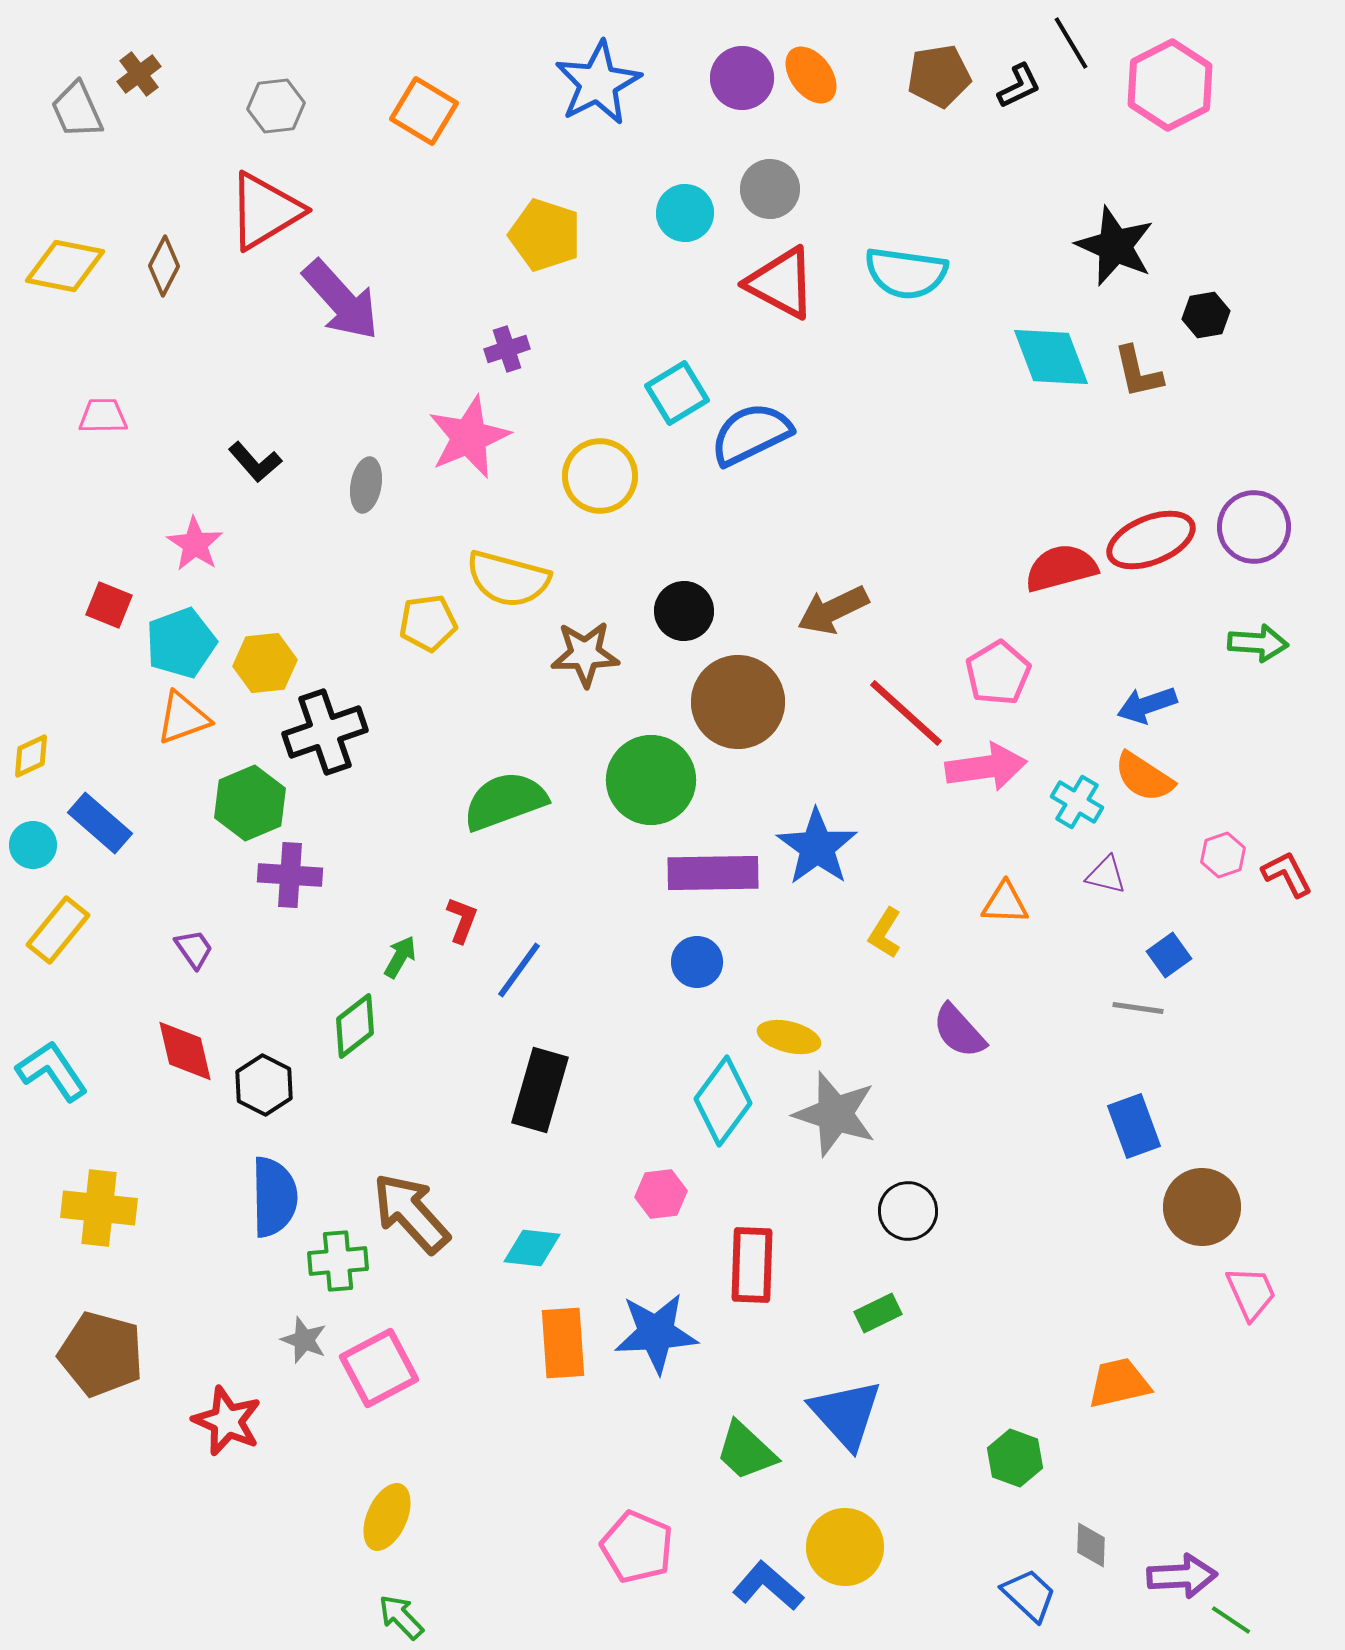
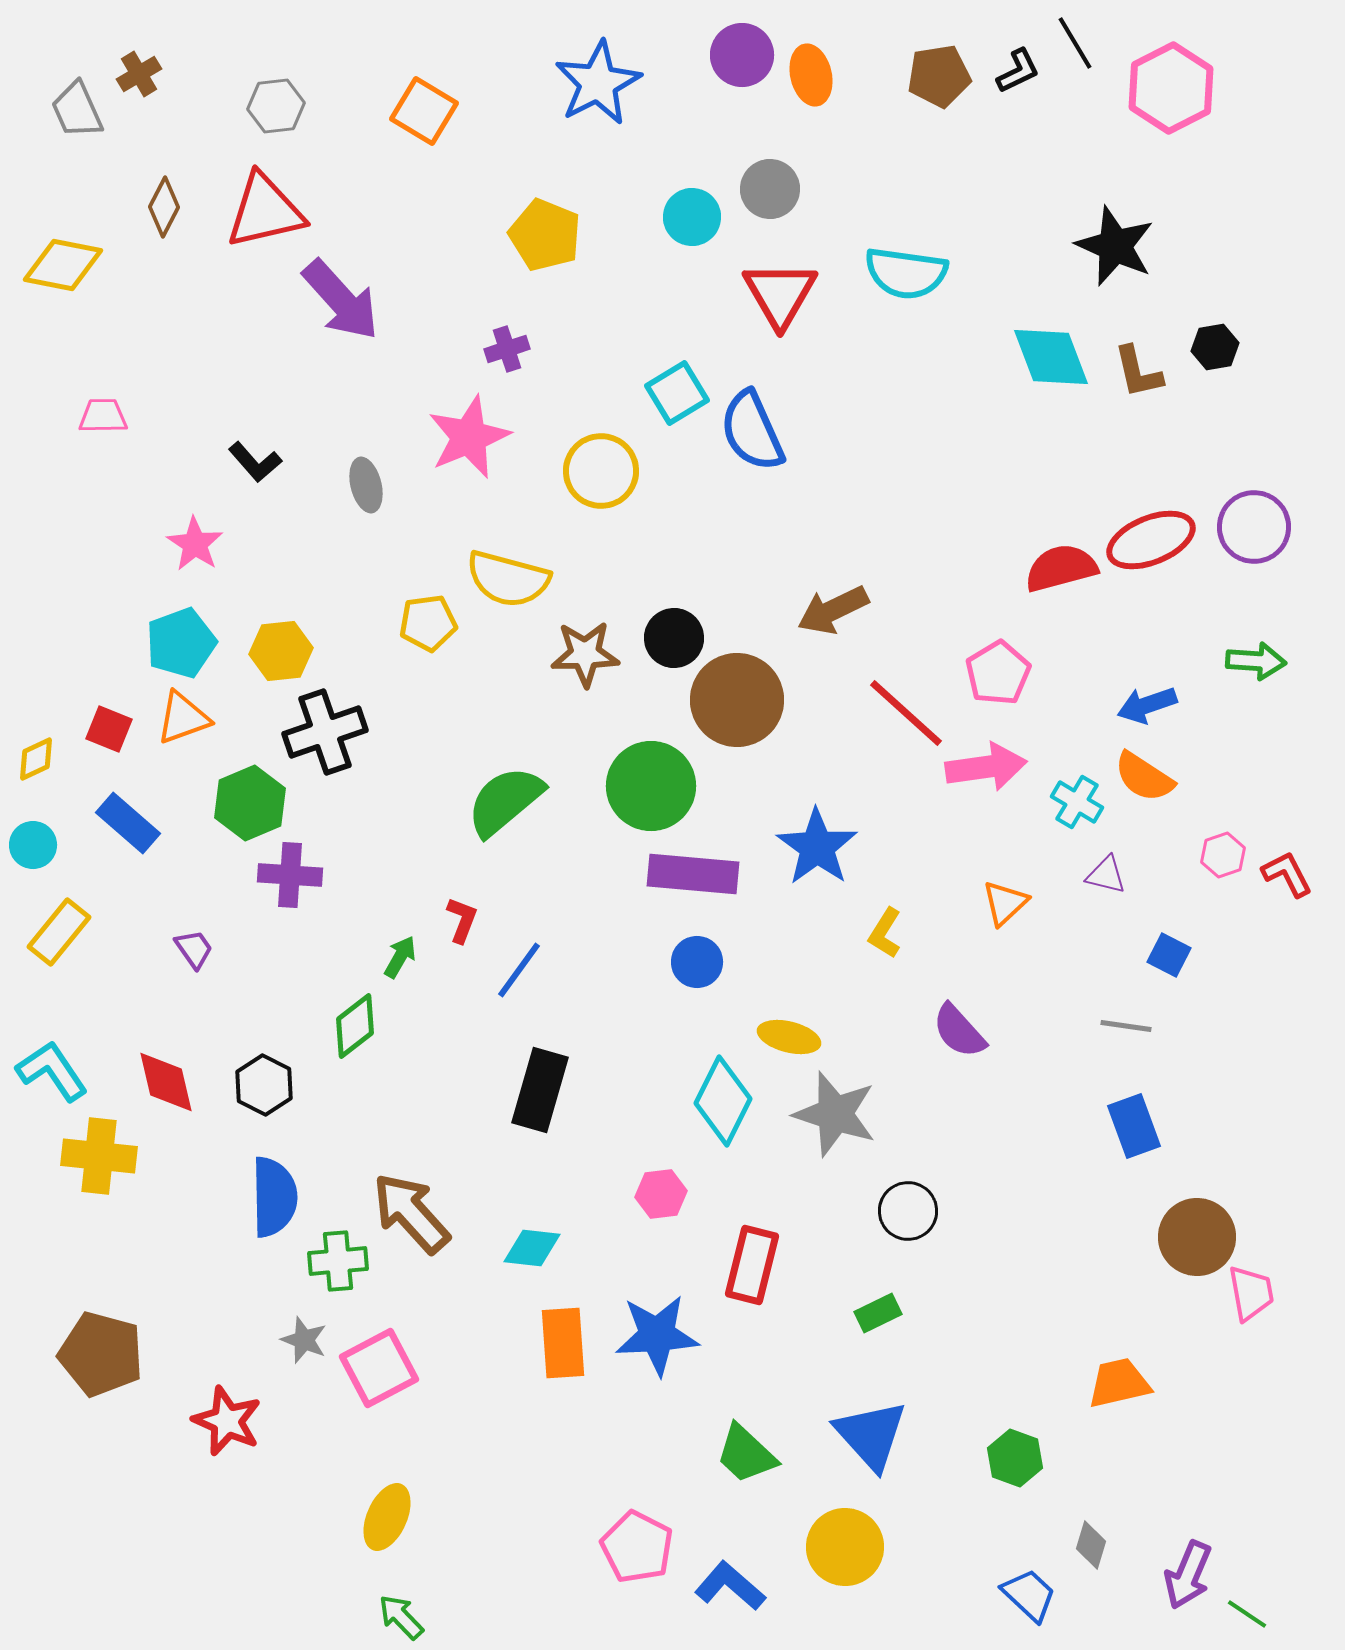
black line at (1071, 43): moved 4 px right
brown cross at (139, 74): rotated 6 degrees clockwise
orange ellipse at (811, 75): rotated 24 degrees clockwise
purple circle at (742, 78): moved 23 px up
pink hexagon at (1170, 85): moved 1 px right, 3 px down
black L-shape at (1019, 86): moved 1 px left, 15 px up
red triangle at (265, 211): rotated 18 degrees clockwise
cyan circle at (685, 213): moved 7 px right, 4 px down
yellow pentagon at (545, 235): rotated 4 degrees clockwise
yellow diamond at (65, 266): moved 2 px left, 1 px up
brown diamond at (164, 266): moved 59 px up
red triangle at (781, 283): moved 1 px left, 11 px down; rotated 32 degrees clockwise
black hexagon at (1206, 315): moved 9 px right, 32 px down
blue semicircle at (751, 434): moved 1 px right, 3 px up; rotated 88 degrees counterclockwise
yellow circle at (600, 476): moved 1 px right, 5 px up
gray ellipse at (366, 485): rotated 24 degrees counterclockwise
red square at (109, 605): moved 124 px down
black circle at (684, 611): moved 10 px left, 27 px down
green arrow at (1258, 643): moved 2 px left, 18 px down
yellow hexagon at (265, 663): moved 16 px right, 12 px up
brown circle at (738, 702): moved 1 px left, 2 px up
yellow diamond at (31, 756): moved 5 px right, 3 px down
green circle at (651, 780): moved 6 px down
green semicircle at (505, 801): rotated 20 degrees counterclockwise
blue rectangle at (100, 823): moved 28 px right
purple rectangle at (713, 873): moved 20 px left, 1 px down; rotated 6 degrees clockwise
orange triangle at (1005, 903): rotated 45 degrees counterclockwise
yellow rectangle at (58, 930): moved 1 px right, 2 px down
blue square at (1169, 955): rotated 27 degrees counterclockwise
gray line at (1138, 1008): moved 12 px left, 18 px down
red diamond at (185, 1051): moved 19 px left, 31 px down
cyan diamond at (723, 1101): rotated 10 degrees counterclockwise
brown circle at (1202, 1207): moved 5 px left, 30 px down
yellow cross at (99, 1208): moved 52 px up
red rectangle at (752, 1265): rotated 12 degrees clockwise
pink trapezoid at (1251, 1293): rotated 14 degrees clockwise
blue star at (656, 1333): moved 1 px right, 2 px down
blue triangle at (846, 1414): moved 25 px right, 21 px down
green trapezoid at (746, 1451): moved 3 px down
gray diamond at (1091, 1545): rotated 15 degrees clockwise
pink pentagon at (637, 1547): rotated 4 degrees clockwise
purple arrow at (1182, 1576): moved 6 px right, 1 px up; rotated 116 degrees clockwise
blue L-shape at (768, 1586): moved 38 px left
green line at (1231, 1620): moved 16 px right, 6 px up
